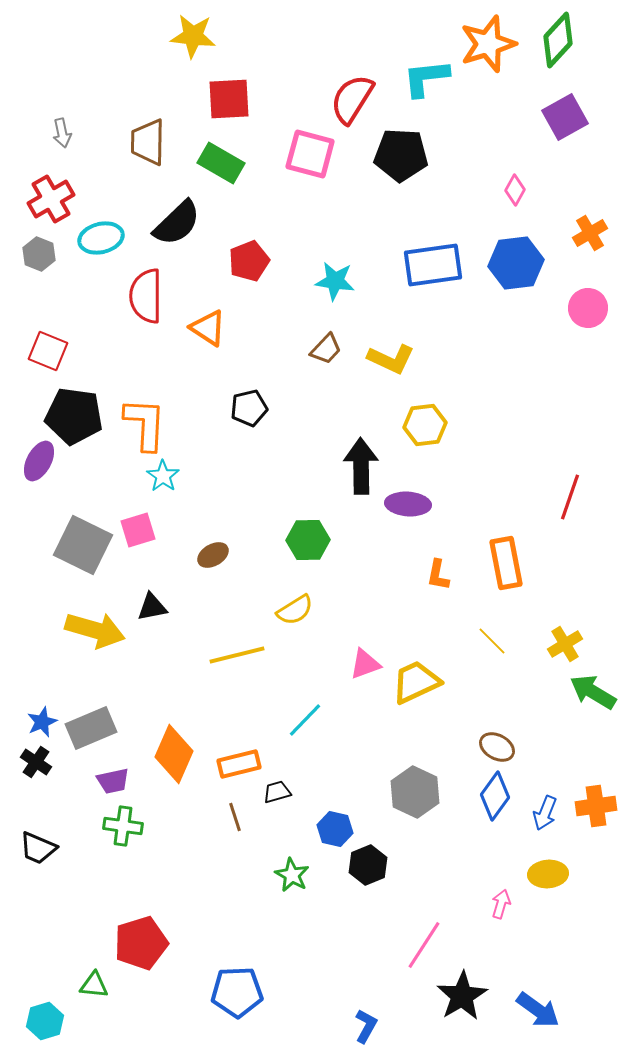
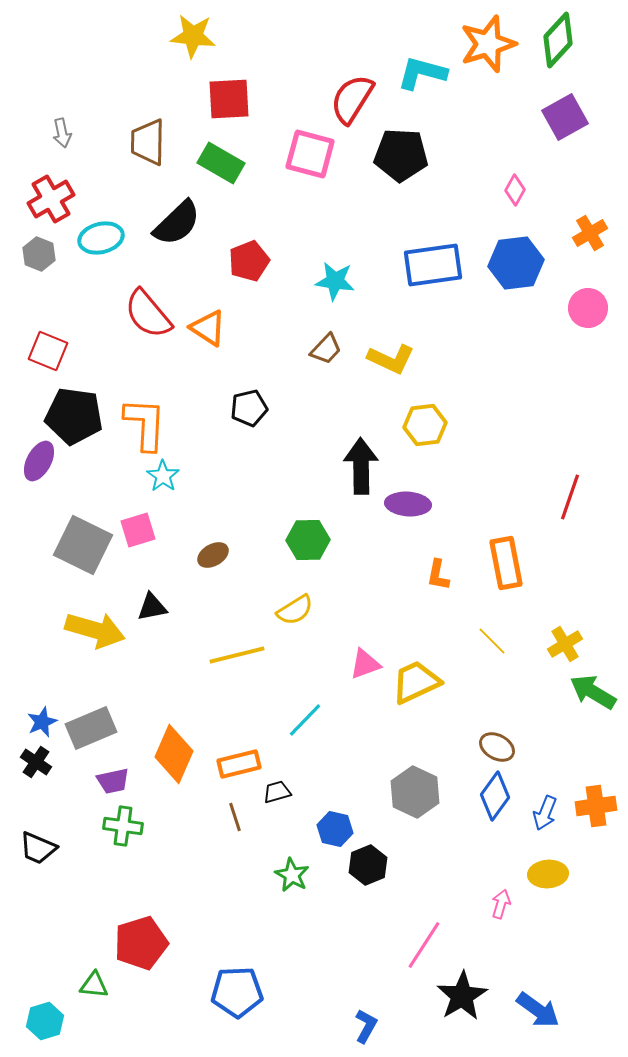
cyan L-shape at (426, 78): moved 4 px left, 5 px up; rotated 21 degrees clockwise
red semicircle at (146, 296): moved 2 px right, 18 px down; rotated 40 degrees counterclockwise
